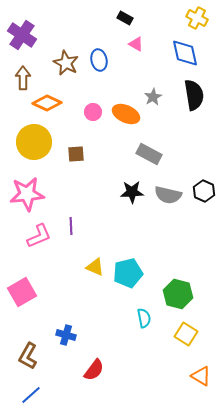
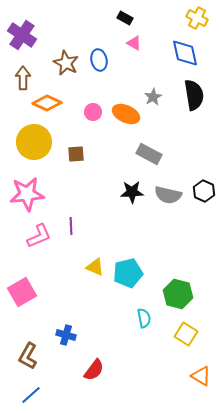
pink triangle: moved 2 px left, 1 px up
